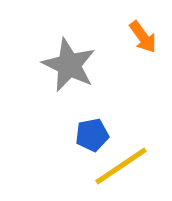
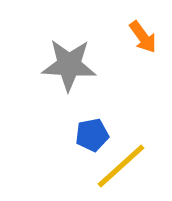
gray star: rotated 22 degrees counterclockwise
yellow line: rotated 8 degrees counterclockwise
